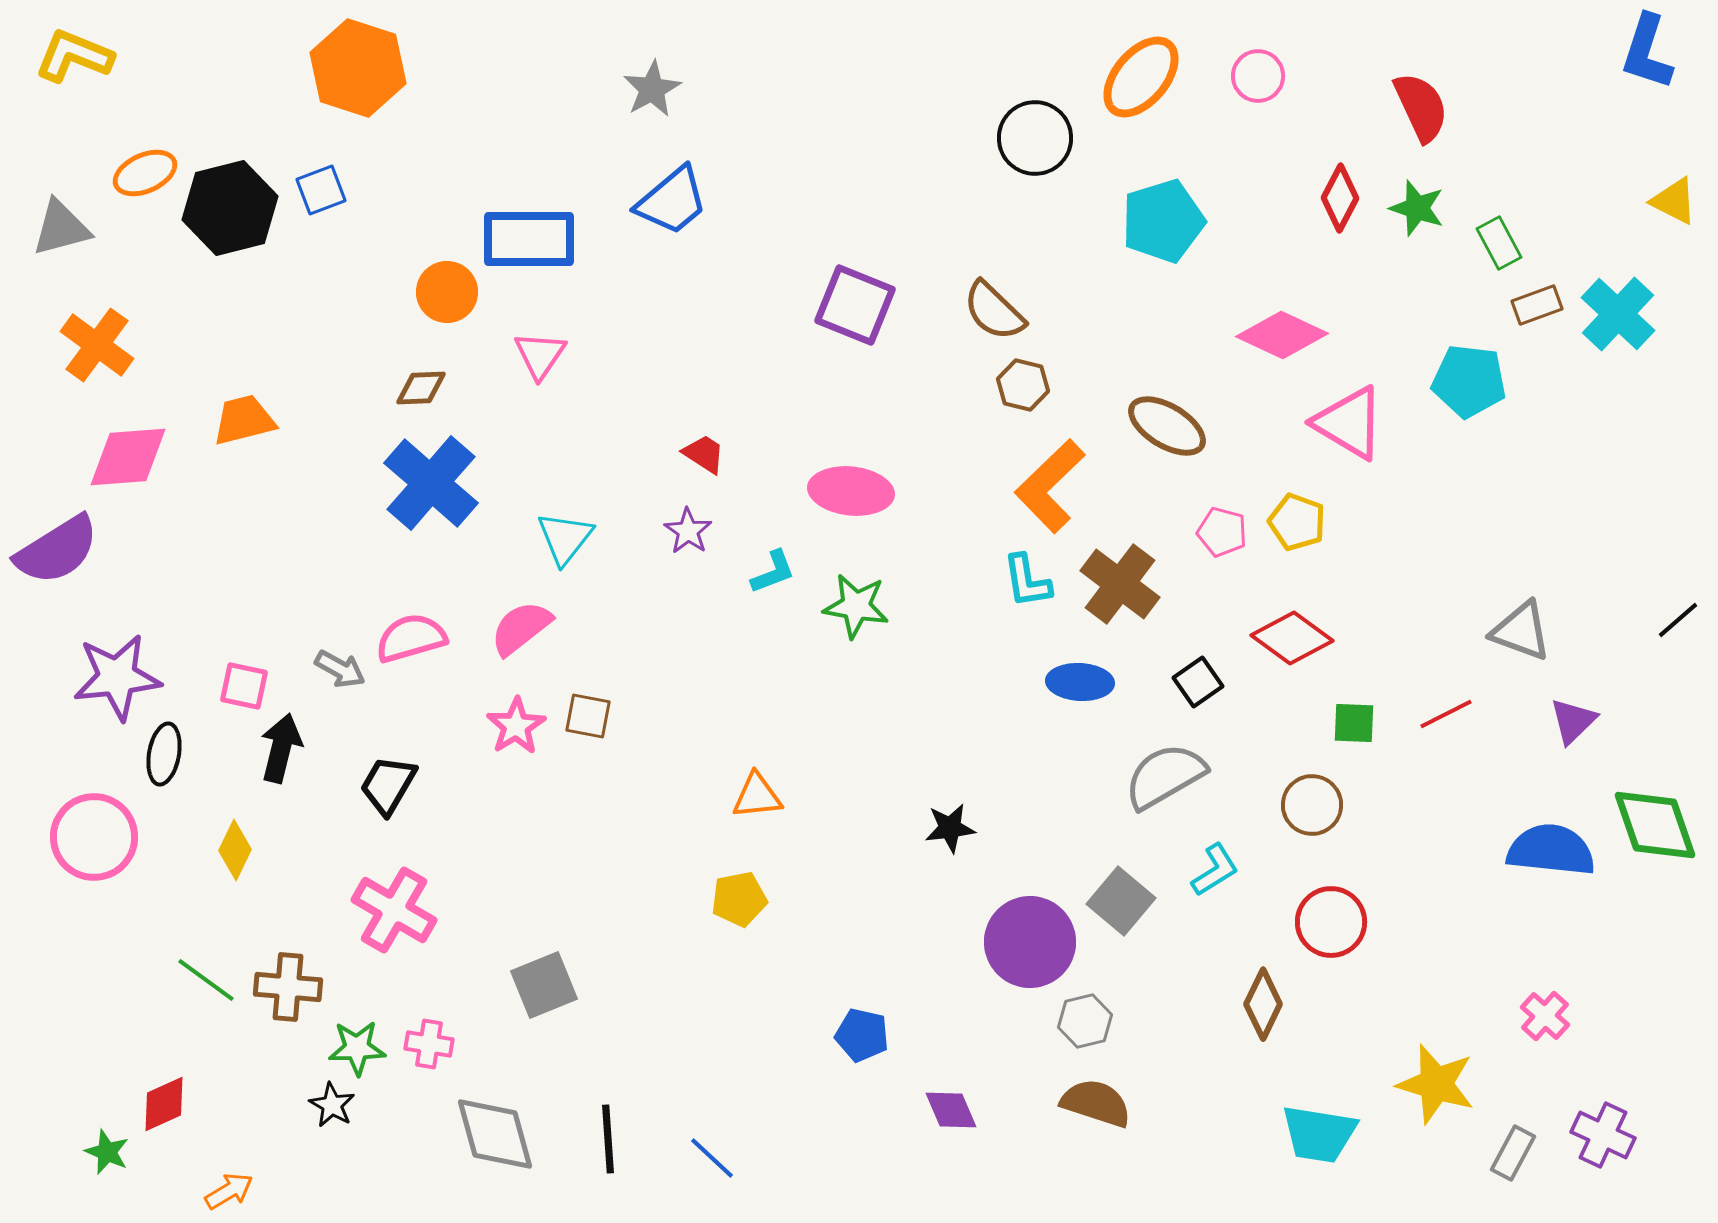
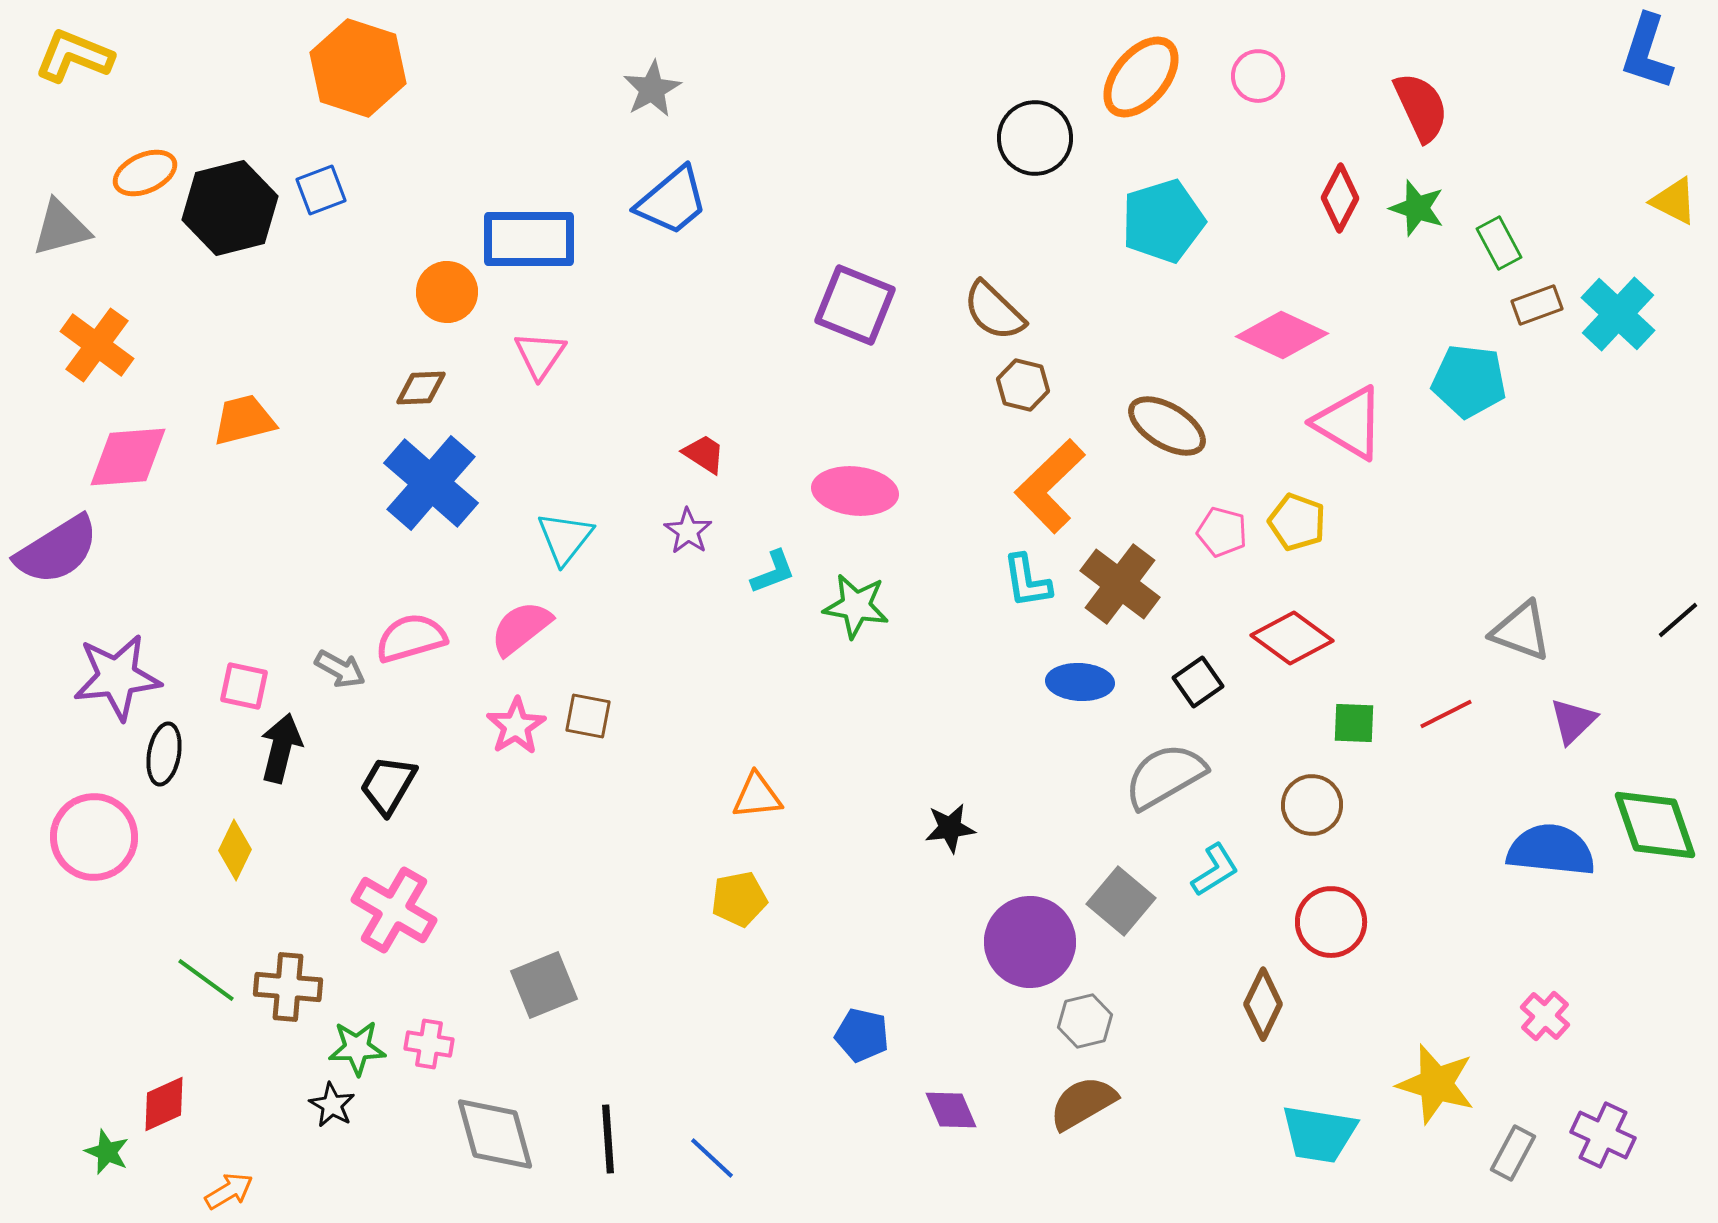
pink ellipse at (851, 491): moved 4 px right
brown semicircle at (1096, 1103): moved 13 px left; rotated 48 degrees counterclockwise
